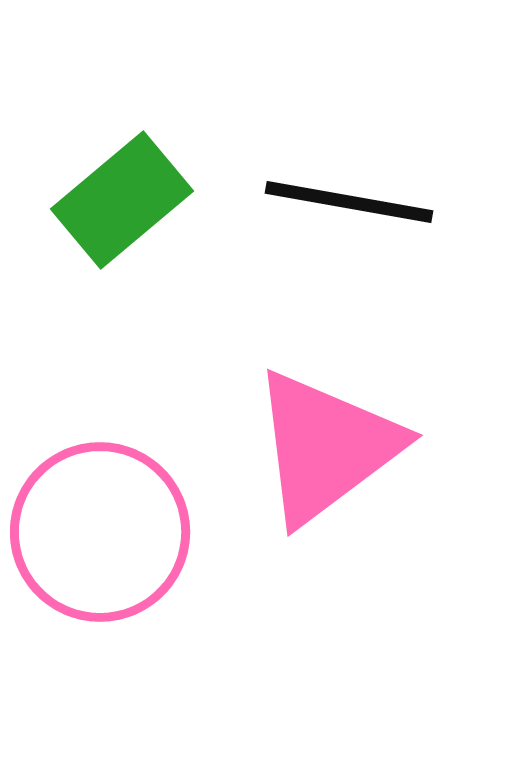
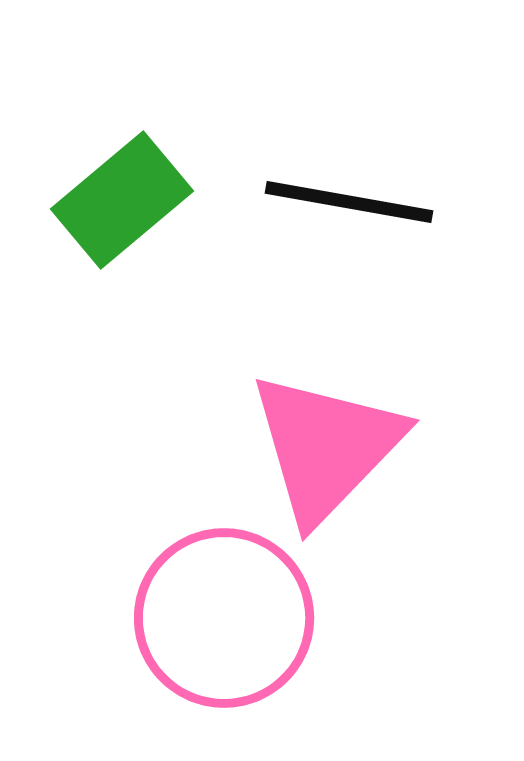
pink triangle: rotated 9 degrees counterclockwise
pink circle: moved 124 px right, 86 px down
